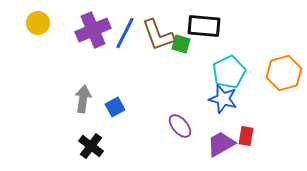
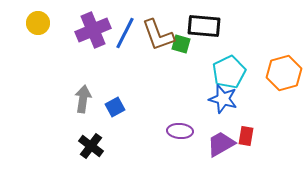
purple ellipse: moved 5 px down; rotated 45 degrees counterclockwise
